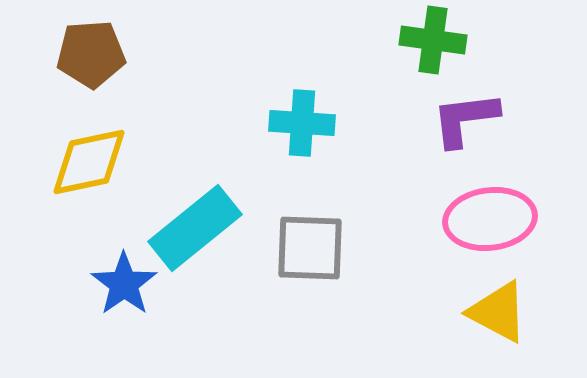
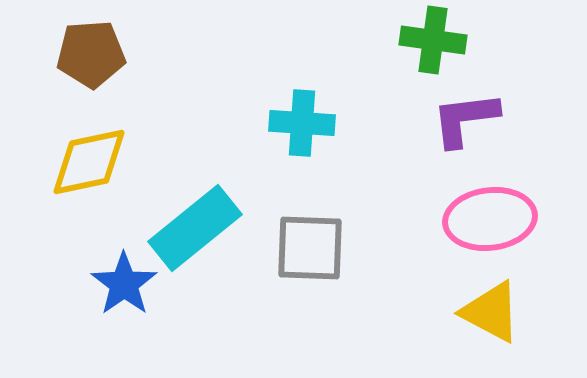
yellow triangle: moved 7 px left
